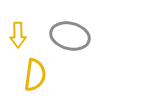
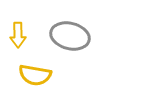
yellow semicircle: rotated 92 degrees clockwise
